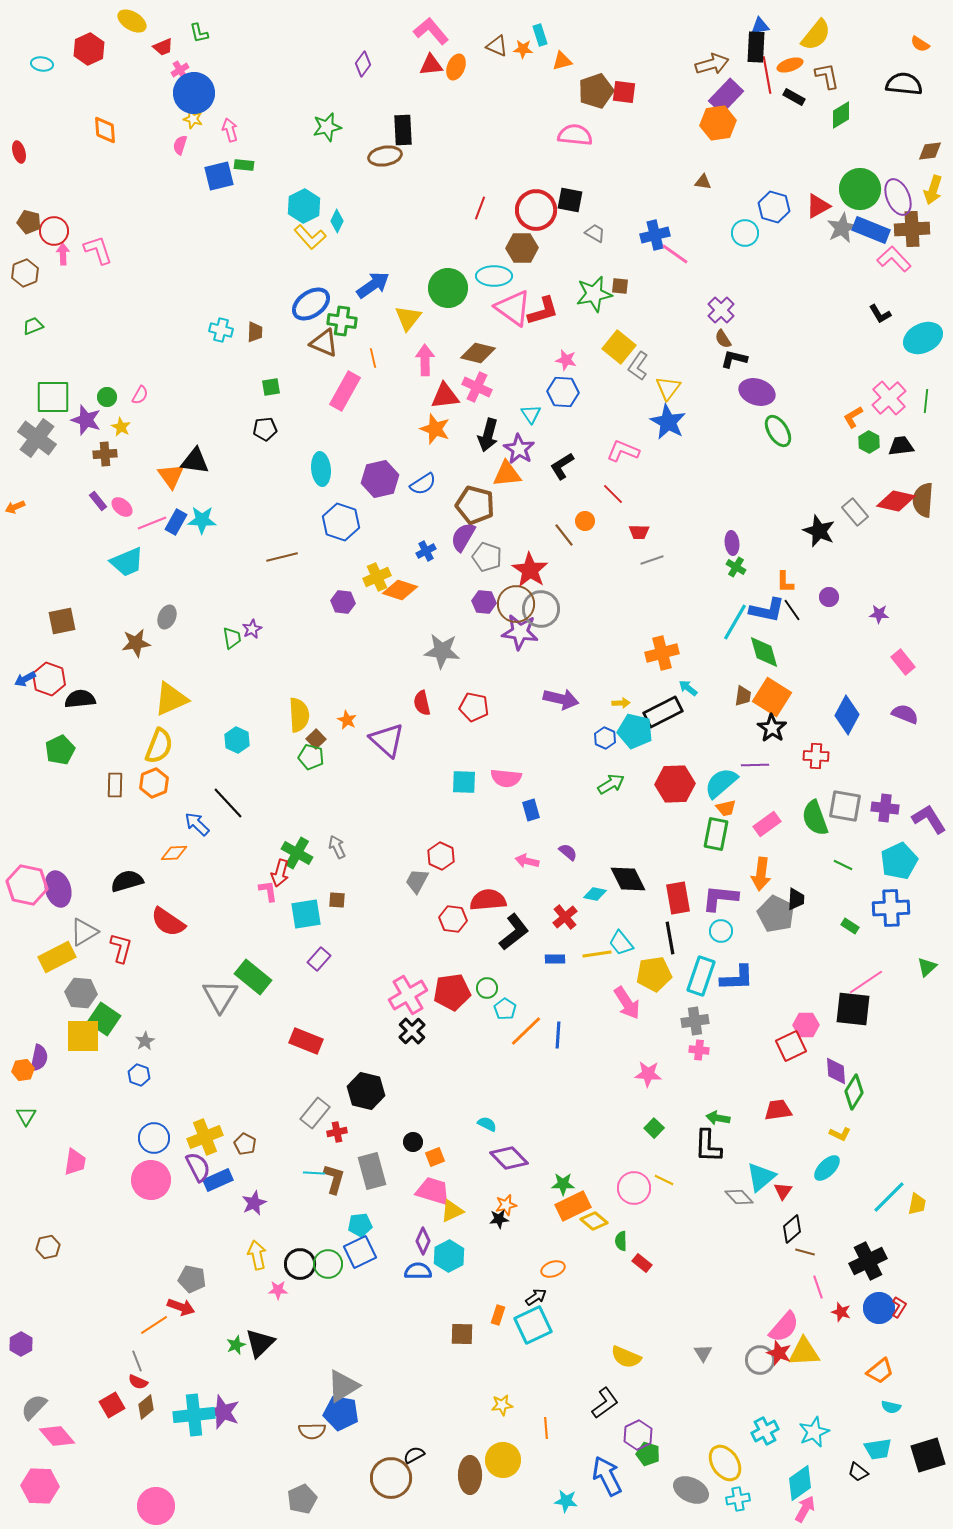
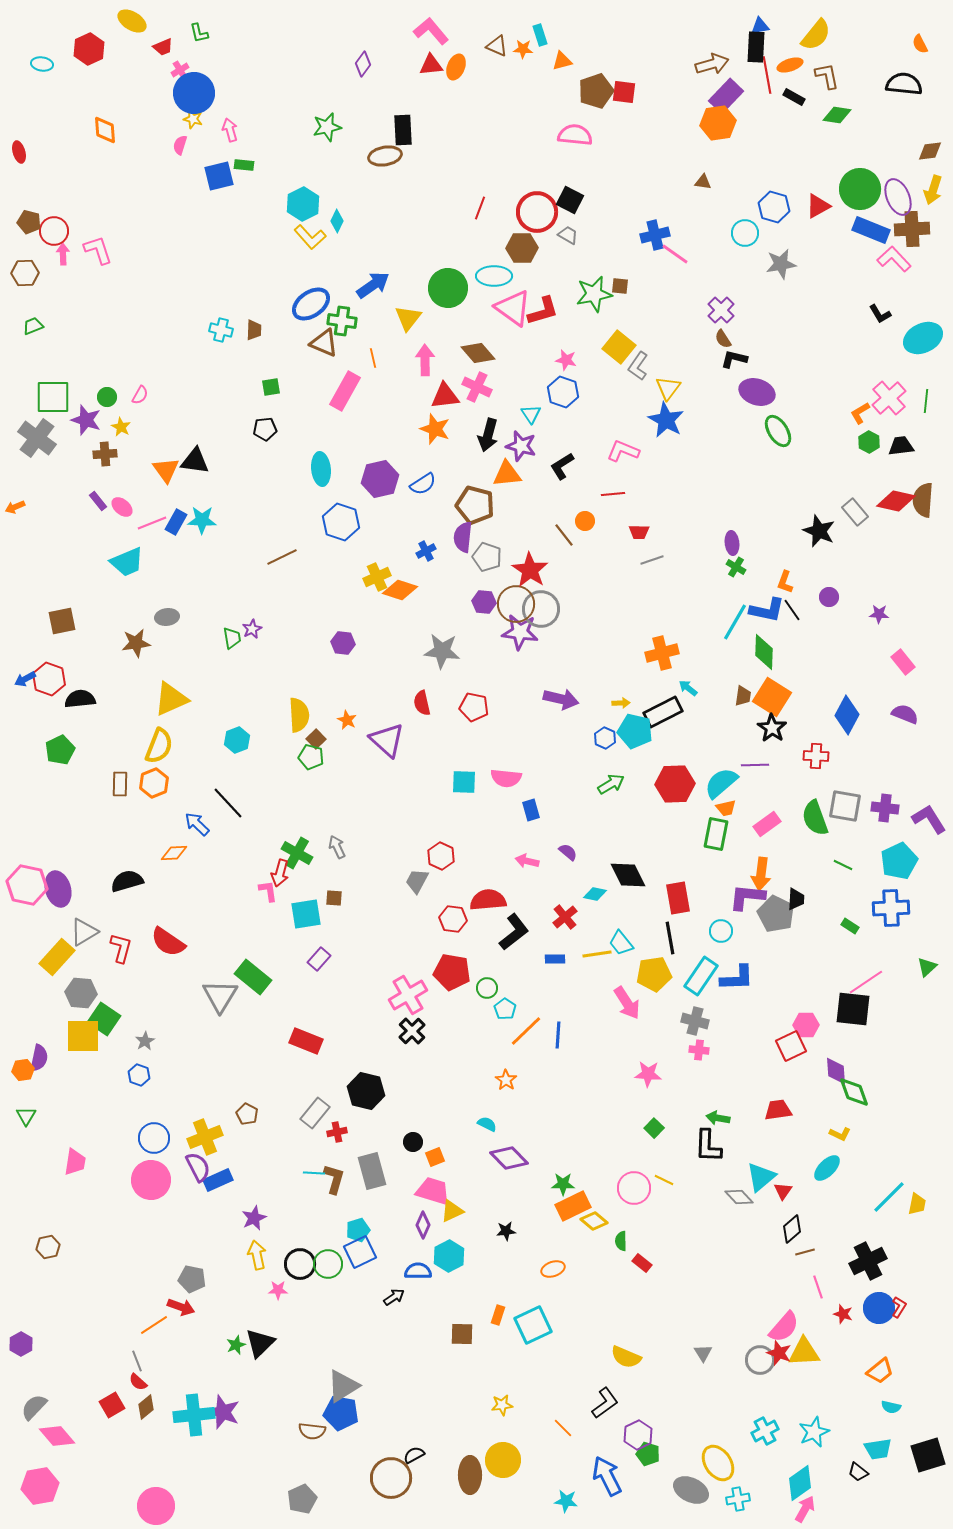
orange semicircle at (920, 44): rotated 30 degrees clockwise
green diamond at (841, 115): moved 4 px left; rotated 40 degrees clockwise
black square at (570, 200): rotated 16 degrees clockwise
cyan hexagon at (304, 206): moved 1 px left, 2 px up
red circle at (536, 210): moved 1 px right, 2 px down
gray star at (842, 228): moved 61 px left, 36 px down; rotated 16 degrees clockwise
gray trapezoid at (595, 233): moved 27 px left, 2 px down
brown hexagon at (25, 273): rotated 20 degrees clockwise
brown trapezoid at (255, 332): moved 1 px left, 2 px up
brown diamond at (478, 353): rotated 36 degrees clockwise
blue hexagon at (563, 392): rotated 16 degrees clockwise
orange L-shape at (853, 417): moved 7 px right, 4 px up
blue star at (668, 422): moved 2 px left, 2 px up
purple star at (519, 449): moved 2 px right, 3 px up; rotated 16 degrees counterclockwise
orange triangle at (171, 476): moved 5 px left, 6 px up
red line at (613, 494): rotated 50 degrees counterclockwise
purple semicircle at (463, 537): rotated 24 degrees counterclockwise
brown line at (282, 557): rotated 12 degrees counterclockwise
orange L-shape at (785, 582): rotated 20 degrees clockwise
purple hexagon at (343, 602): moved 41 px down
gray ellipse at (167, 617): rotated 60 degrees clockwise
green diamond at (764, 652): rotated 18 degrees clockwise
cyan hexagon at (237, 740): rotated 15 degrees clockwise
brown rectangle at (115, 785): moved 5 px right, 1 px up
black diamond at (628, 879): moved 4 px up
purple L-shape at (720, 898): moved 27 px right, 1 px up
brown square at (337, 900): moved 3 px left, 2 px up
red semicircle at (168, 922): moved 20 px down
yellow rectangle at (57, 957): rotated 21 degrees counterclockwise
cyan rectangle at (701, 976): rotated 15 degrees clockwise
red pentagon at (452, 992): moved 20 px up; rotated 18 degrees clockwise
gray cross at (695, 1021): rotated 24 degrees clockwise
green diamond at (854, 1092): rotated 52 degrees counterclockwise
brown pentagon at (245, 1144): moved 2 px right, 30 px up
purple star at (254, 1203): moved 15 px down
orange star at (506, 1205): moved 125 px up; rotated 25 degrees counterclockwise
black star at (499, 1219): moved 7 px right, 12 px down
cyan pentagon at (360, 1225): moved 2 px left, 5 px down; rotated 10 degrees counterclockwise
purple diamond at (423, 1241): moved 16 px up
brown line at (805, 1252): rotated 30 degrees counterclockwise
black arrow at (536, 1297): moved 142 px left
red star at (841, 1312): moved 2 px right, 2 px down
red semicircle at (138, 1382): rotated 18 degrees clockwise
orange line at (546, 1428): moved 17 px right; rotated 40 degrees counterclockwise
brown semicircle at (312, 1431): rotated 8 degrees clockwise
yellow ellipse at (725, 1463): moved 7 px left
pink hexagon at (40, 1486): rotated 12 degrees counterclockwise
